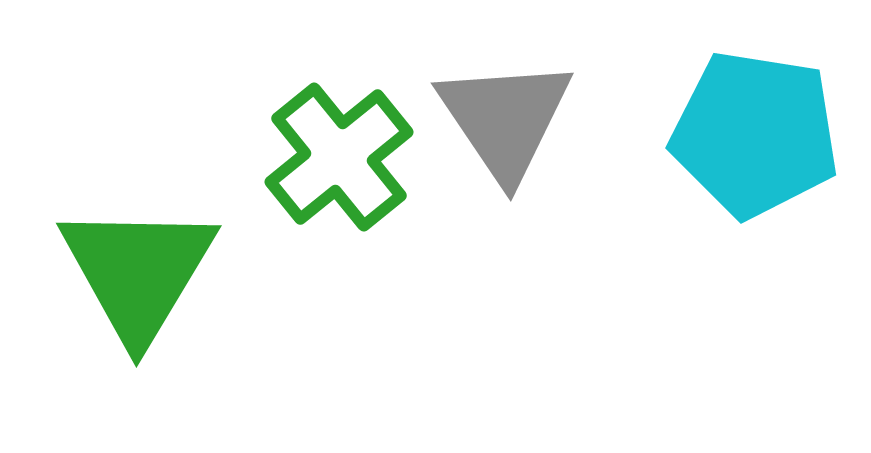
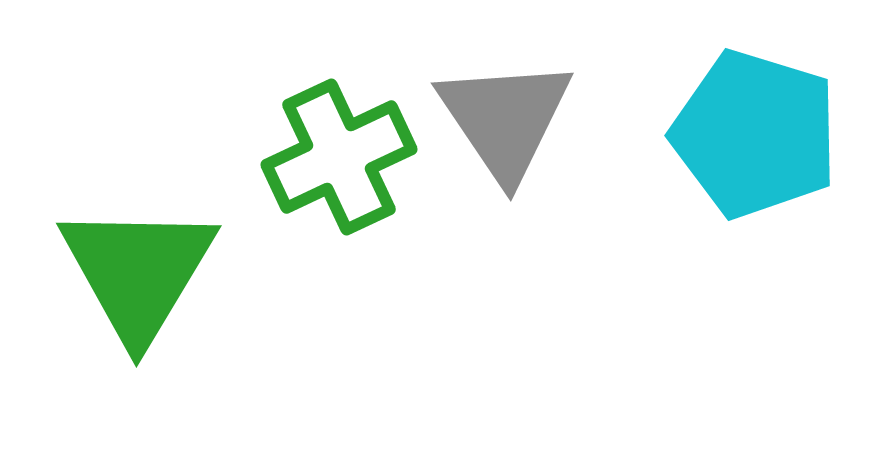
cyan pentagon: rotated 8 degrees clockwise
green cross: rotated 14 degrees clockwise
